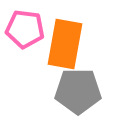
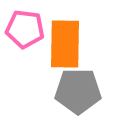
orange rectangle: rotated 9 degrees counterclockwise
